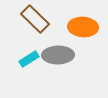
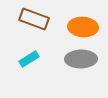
brown rectangle: moved 1 px left; rotated 24 degrees counterclockwise
gray ellipse: moved 23 px right, 4 px down
